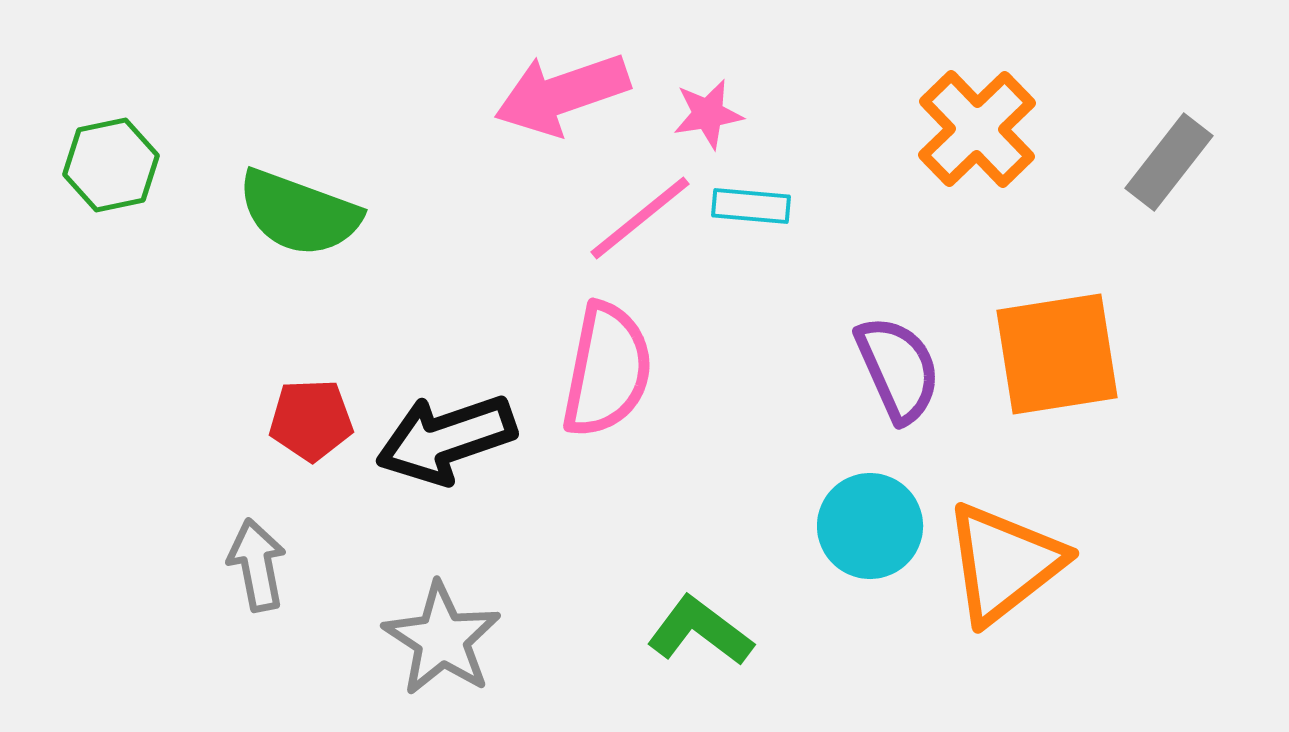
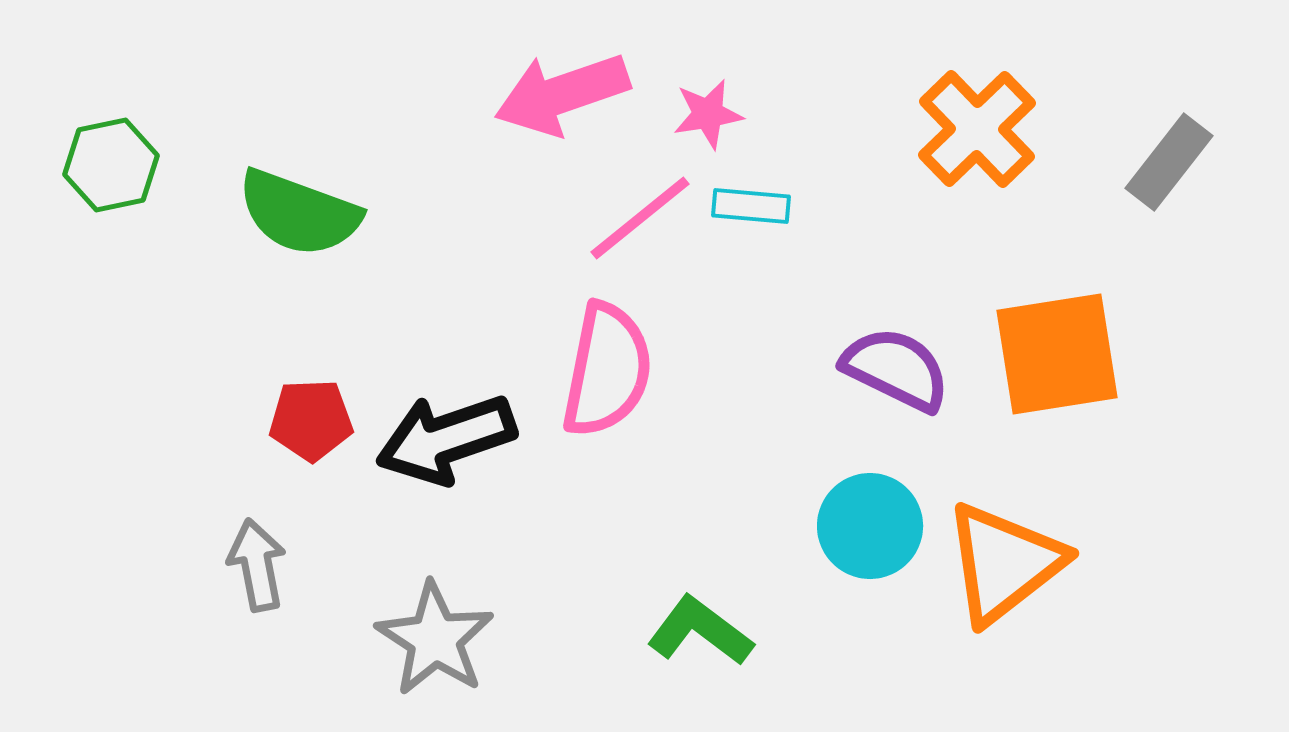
purple semicircle: moved 2 px left; rotated 40 degrees counterclockwise
gray star: moved 7 px left
